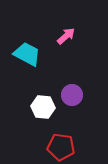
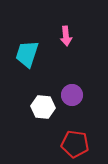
pink arrow: rotated 126 degrees clockwise
cyan trapezoid: rotated 100 degrees counterclockwise
red pentagon: moved 14 px right, 3 px up
